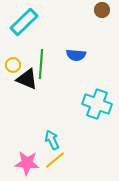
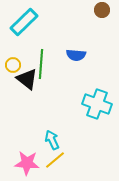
black triangle: rotated 15 degrees clockwise
